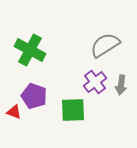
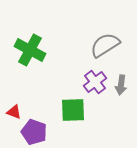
purple pentagon: moved 36 px down
